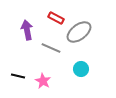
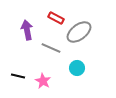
cyan circle: moved 4 px left, 1 px up
